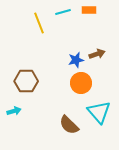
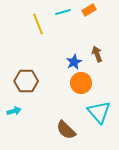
orange rectangle: rotated 32 degrees counterclockwise
yellow line: moved 1 px left, 1 px down
brown arrow: rotated 91 degrees counterclockwise
blue star: moved 2 px left, 2 px down; rotated 14 degrees counterclockwise
brown semicircle: moved 3 px left, 5 px down
